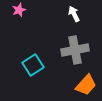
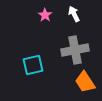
pink star: moved 26 px right, 5 px down; rotated 16 degrees counterclockwise
cyan square: rotated 20 degrees clockwise
orange trapezoid: moved 1 px left, 3 px up; rotated 105 degrees clockwise
